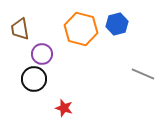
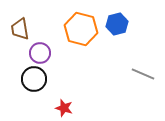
purple circle: moved 2 px left, 1 px up
